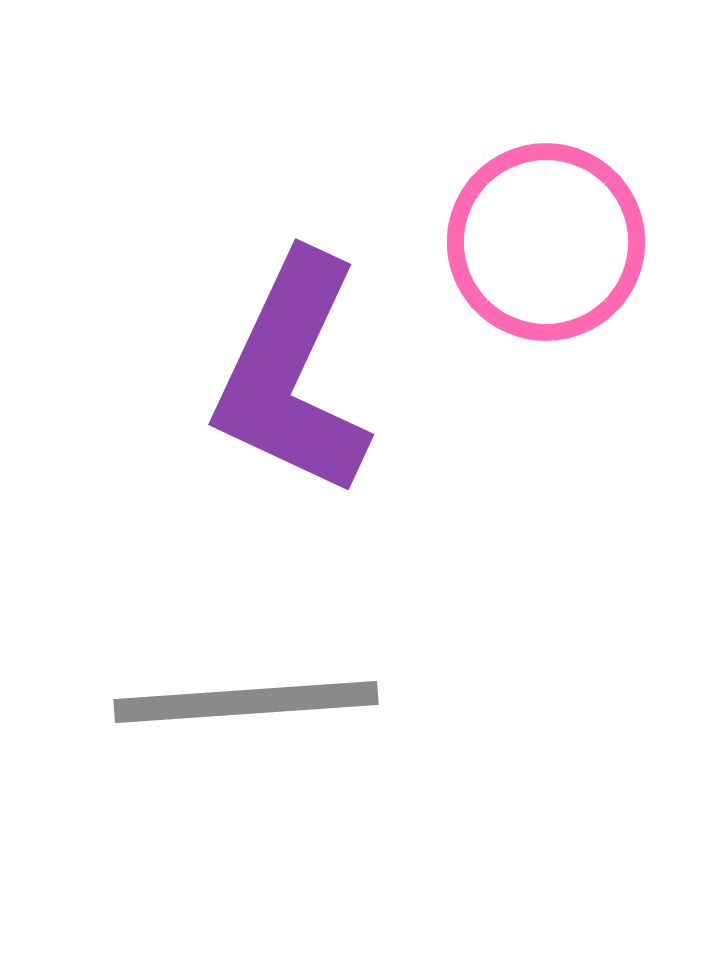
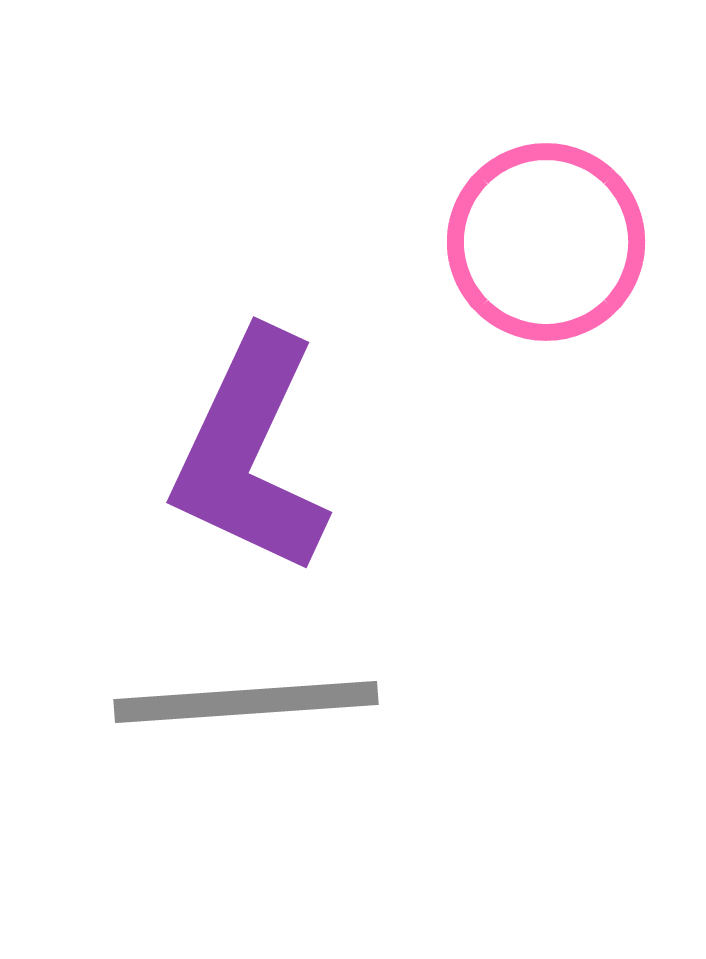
purple L-shape: moved 42 px left, 78 px down
